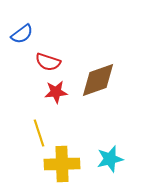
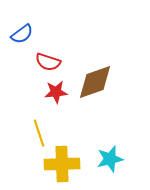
brown diamond: moved 3 px left, 2 px down
